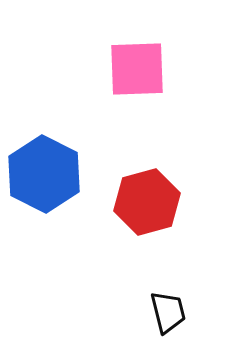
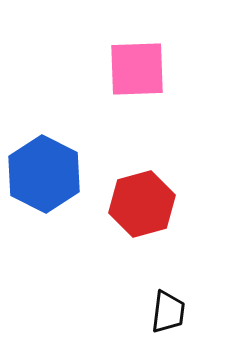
red hexagon: moved 5 px left, 2 px down
black trapezoid: rotated 21 degrees clockwise
